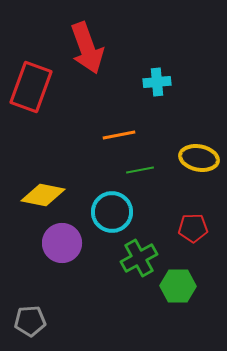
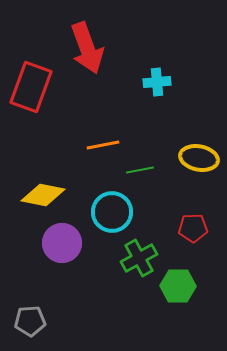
orange line: moved 16 px left, 10 px down
